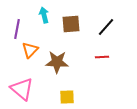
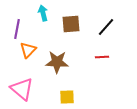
cyan arrow: moved 1 px left, 2 px up
orange triangle: moved 2 px left
